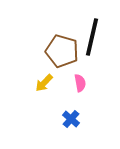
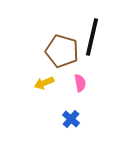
yellow arrow: rotated 24 degrees clockwise
